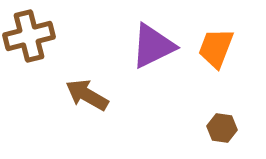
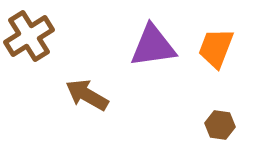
brown cross: rotated 18 degrees counterclockwise
purple triangle: rotated 18 degrees clockwise
brown hexagon: moved 2 px left, 3 px up
